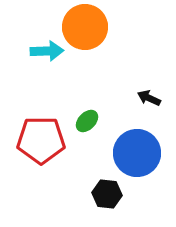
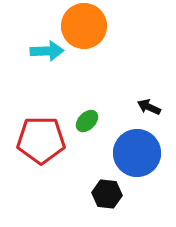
orange circle: moved 1 px left, 1 px up
black arrow: moved 9 px down
